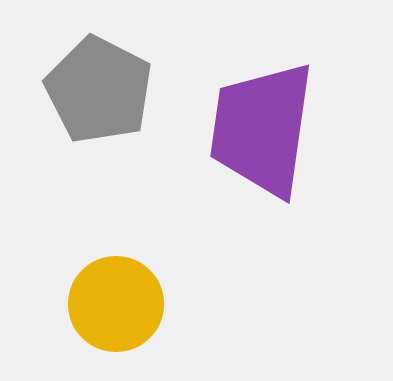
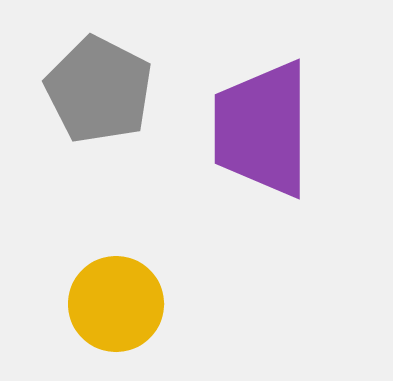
purple trapezoid: rotated 8 degrees counterclockwise
